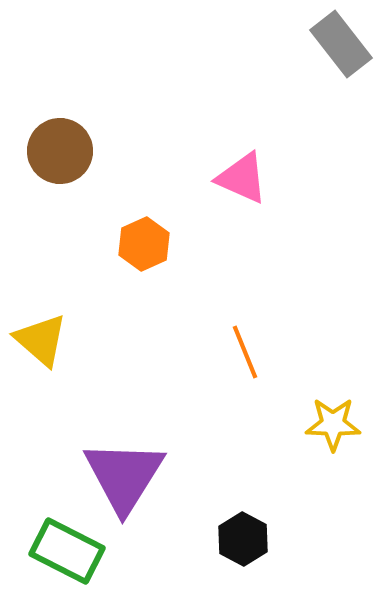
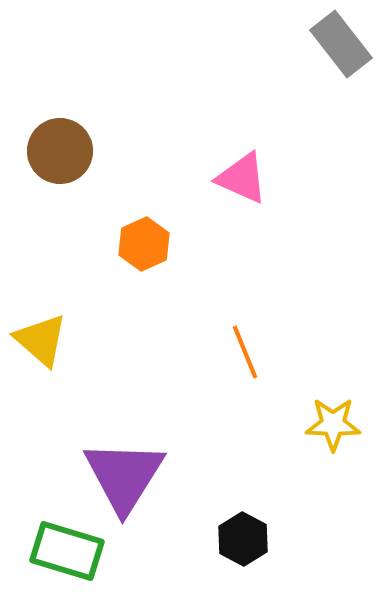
green rectangle: rotated 10 degrees counterclockwise
